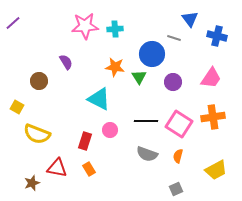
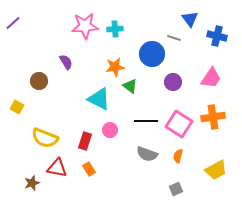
orange star: rotated 18 degrees counterclockwise
green triangle: moved 9 px left, 9 px down; rotated 21 degrees counterclockwise
yellow semicircle: moved 8 px right, 4 px down
